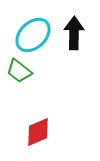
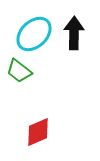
cyan ellipse: moved 1 px right, 1 px up
